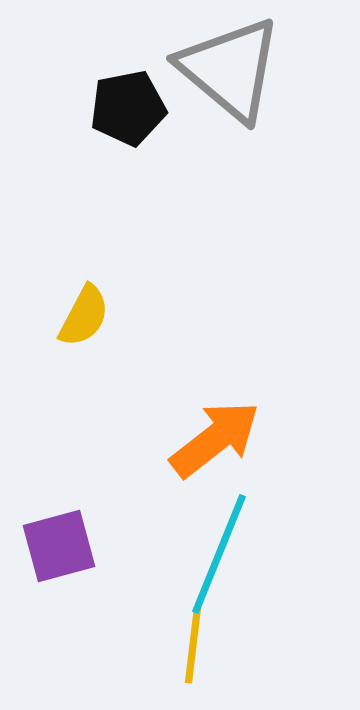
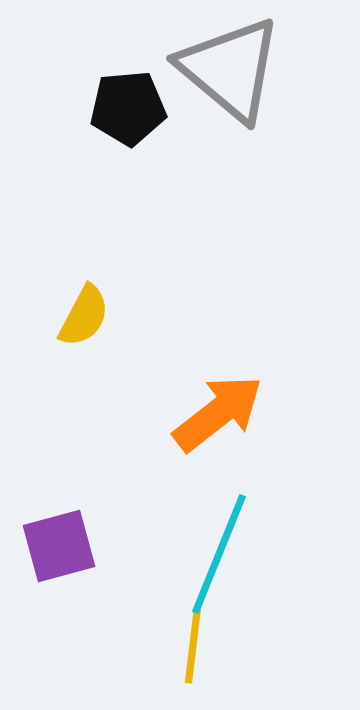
black pentagon: rotated 6 degrees clockwise
orange arrow: moved 3 px right, 26 px up
